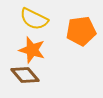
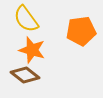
yellow semicircle: moved 8 px left; rotated 28 degrees clockwise
brown diamond: rotated 12 degrees counterclockwise
